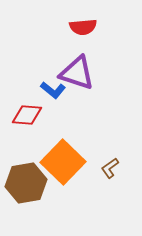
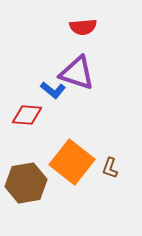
orange square: moved 9 px right; rotated 6 degrees counterclockwise
brown L-shape: rotated 35 degrees counterclockwise
